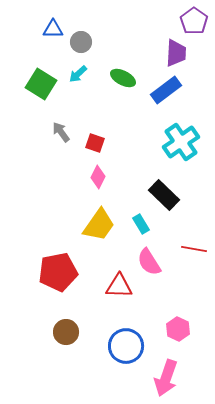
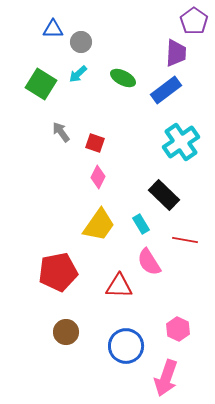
red line: moved 9 px left, 9 px up
